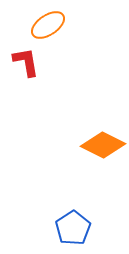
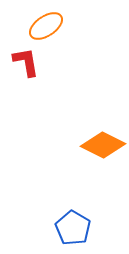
orange ellipse: moved 2 px left, 1 px down
blue pentagon: rotated 8 degrees counterclockwise
